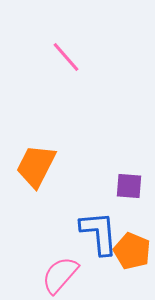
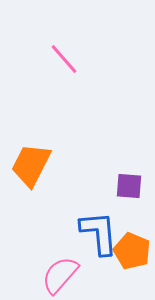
pink line: moved 2 px left, 2 px down
orange trapezoid: moved 5 px left, 1 px up
